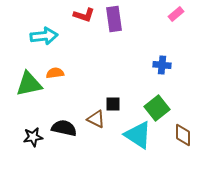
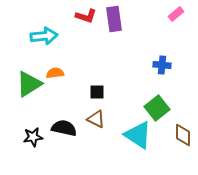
red L-shape: moved 2 px right, 1 px down
green triangle: rotated 20 degrees counterclockwise
black square: moved 16 px left, 12 px up
